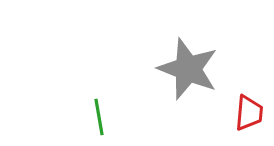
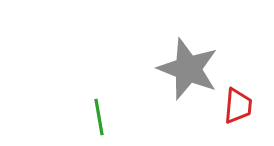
red trapezoid: moved 11 px left, 7 px up
